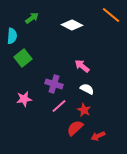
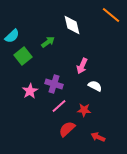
green arrow: moved 16 px right, 24 px down
white diamond: rotated 50 degrees clockwise
cyan semicircle: rotated 42 degrees clockwise
green square: moved 2 px up
pink arrow: rotated 105 degrees counterclockwise
white semicircle: moved 8 px right, 3 px up
pink star: moved 6 px right, 8 px up; rotated 21 degrees counterclockwise
red star: rotated 24 degrees counterclockwise
red semicircle: moved 8 px left, 1 px down
red arrow: moved 1 px down; rotated 48 degrees clockwise
